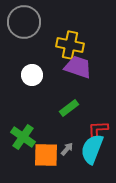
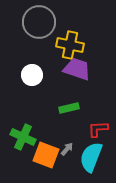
gray circle: moved 15 px right
purple trapezoid: moved 1 px left, 2 px down
green rectangle: rotated 24 degrees clockwise
green cross: rotated 10 degrees counterclockwise
cyan semicircle: moved 1 px left, 8 px down
orange square: rotated 20 degrees clockwise
